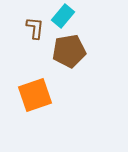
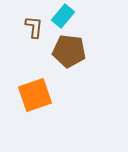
brown L-shape: moved 1 px left, 1 px up
brown pentagon: rotated 16 degrees clockwise
